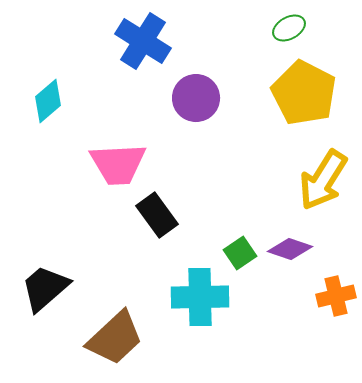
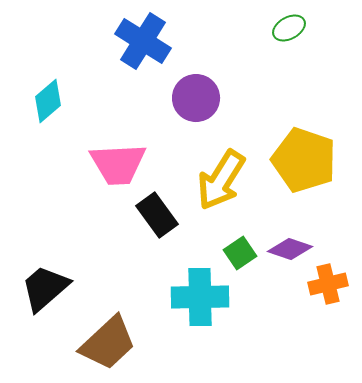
yellow pentagon: moved 67 px down; rotated 8 degrees counterclockwise
yellow arrow: moved 102 px left
orange cross: moved 8 px left, 12 px up
brown trapezoid: moved 7 px left, 5 px down
